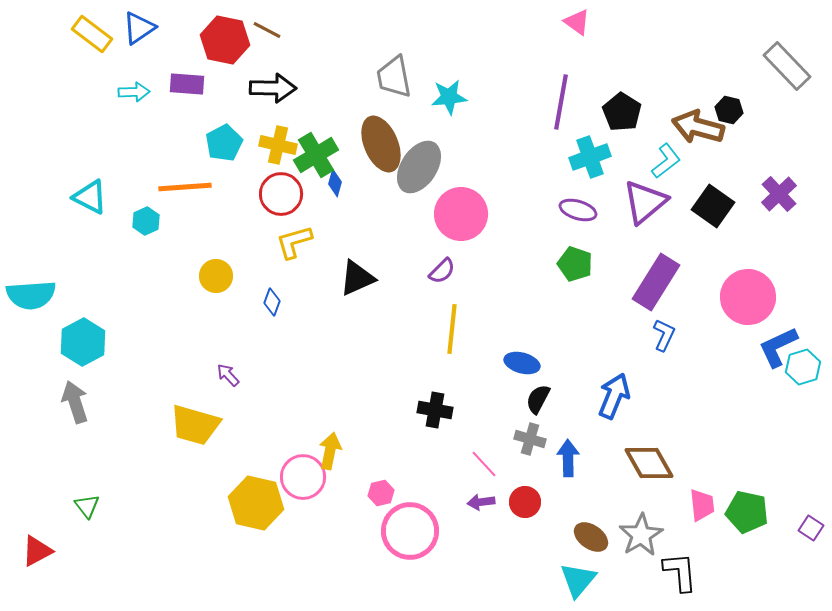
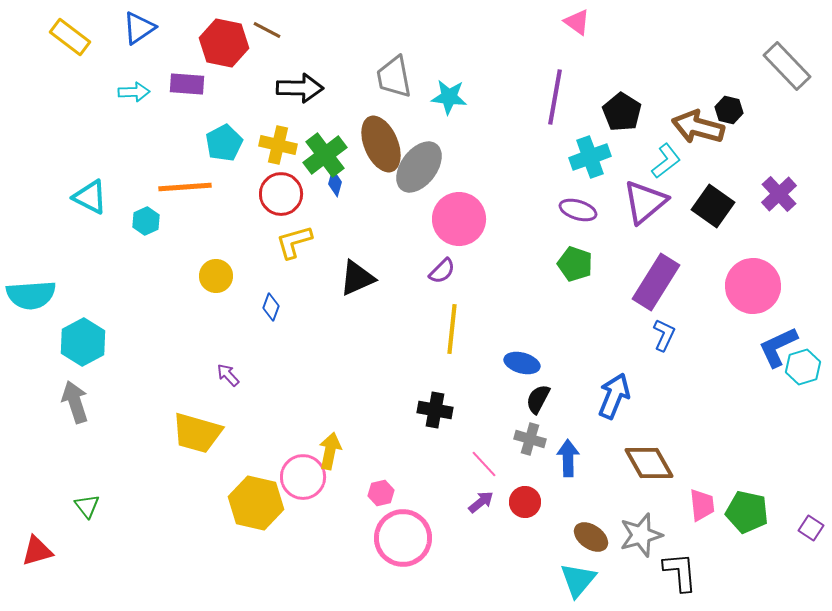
yellow rectangle at (92, 34): moved 22 px left, 3 px down
red hexagon at (225, 40): moved 1 px left, 3 px down
black arrow at (273, 88): moved 27 px right
cyan star at (449, 97): rotated 12 degrees clockwise
purple line at (561, 102): moved 6 px left, 5 px up
green cross at (316, 155): moved 9 px right; rotated 6 degrees counterclockwise
gray ellipse at (419, 167): rotated 4 degrees clockwise
pink circle at (461, 214): moved 2 px left, 5 px down
pink circle at (748, 297): moved 5 px right, 11 px up
blue diamond at (272, 302): moved 1 px left, 5 px down
yellow trapezoid at (195, 425): moved 2 px right, 8 px down
purple arrow at (481, 502): rotated 148 degrees clockwise
pink circle at (410, 531): moved 7 px left, 7 px down
gray star at (641, 535): rotated 15 degrees clockwise
red triangle at (37, 551): rotated 12 degrees clockwise
